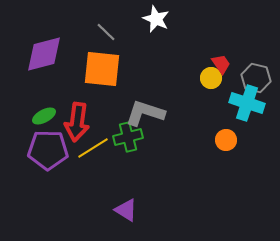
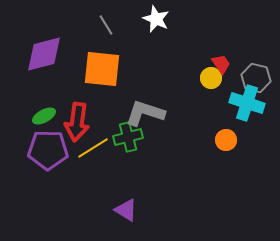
gray line: moved 7 px up; rotated 15 degrees clockwise
